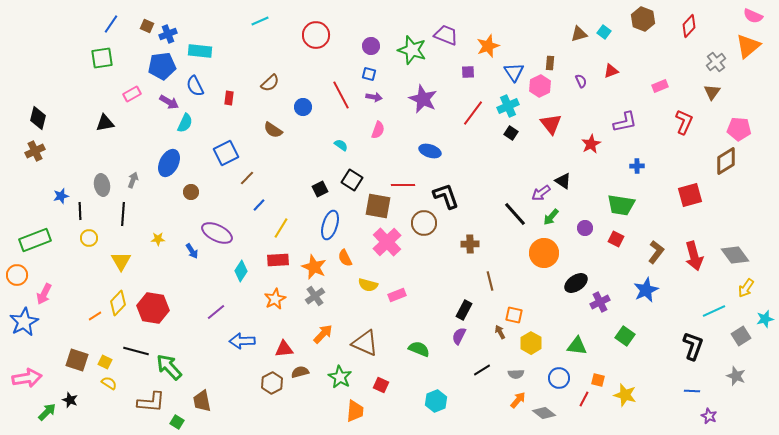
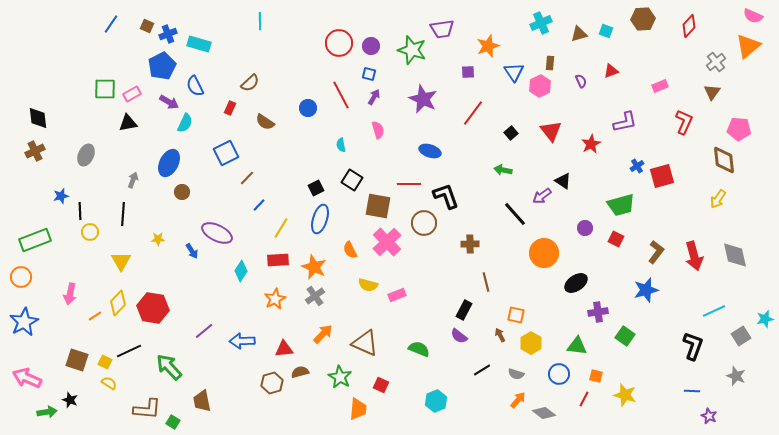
brown hexagon at (643, 19): rotated 25 degrees counterclockwise
cyan line at (260, 21): rotated 66 degrees counterclockwise
cyan square at (604, 32): moved 2 px right, 1 px up; rotated 16 degrees counterclockwise
red circle at (316, 35): moved 23 px right, 8 px down
purple trapezoid at (446, 35): moved 4 px left, 6 px up; rotated 150 degrees clockwise
cyan rectangle at (200, 51): moved 1 px left, 7 px up; rotated 10 degrees clockwise
green square at (102, 58): moved 3 px right, 31 px down; rotated 10 degrees clockwise
blue pentagon at (162, 66): rotated 20 degrees counterclockwise
brown semicircle at (270, 83): moved 20 px left
purple arrow at (374, 97): rotated 70 degrees counterclockwise
red rectangle at (229, 98): moved 1 px right, 10 px down; rotated 16 degrees clockwise
cyan cross at (508, 106): moved 33 px right, 83 px up
blue circle at (303, 107): moved 5 px right, 1 px down
black diamond at (38, 118): rotated 20 degrees counterclockwise
black triangle at (105, 123): moved 23 px right
red triangle at (551, 124): moved 7 px down
brown semicircle at (273, 130): moved 8 px left, 8 px up
pink semicircle at (378, 130): rotated 36 degrees counterclockwise
black square at (511, 133): rotated 16 degrees clockwise
cyan semicircle at (341, 145): rotated 136 degrees counterclockwise
brown diamond at (726, 161): moved 2 px left, 1 px up; rotated 64 degrees counterclockwise
blue cross at (637, 166): rotated 32 degrees counterclockwise
gray ellipse at (102, 185): moved 16 px left, 30 px up; rotated 35 degrees clockwise
red line at (403, 185): moved 6 px right, 1 px up
black square at (320, 189): moved 4 px left, 1 px up
brown circle at (191, 192): moved 9 px left
purple arrow at (541, 193): moved 1 px right, 3 px down
red square at (690, 195): moved 28 px left, 19 px up
green trapezoid at (621, 205): rotated 24 degrees counterclockwise
green arrow at (551, 217): moved 48 px left, 47 px up; rotated 60 degrees clockwise
blue ellipse at (330, 225): moved 10 px left, 6 px up
yellow circle at (89, 238): moved 1 px right, 6 px up
gray diamond at (735, 255): rotated 24 degrees clockwise
orange semicircle at (345, 258): moved 5 px right, 8 px up
orange circle at (17, 275): moved 4 px right, 2 px down
brown line at (490, 281): moved 4 px left, 1 px down
yellow arrow at (746, 288): moved 28 px left, 89 px up
blue star at (646, 290): rotated 10 degrees clockwise
pink arrow at (44, 294): moved 26 px right; rotated 15 degrees counterclockwise
purple cross at (600, 302): moved 2 px left, 10 px down; rotated 18 degrees clockwise
purple line at (216, 312): moved 12 px left, 19 px down
orange square at (514, 315): moved 2 px right
brown arrow at (500, 332): moved 3 px down
purple semicircle at (459, 336): rotated 78 degrees counterclockwise
black line at (136, 351): moved 7 px left; rotated 40 degrees counterclockwise
gray semicircle at (516, 374): rotated 21 degrees clockwise
pink arrow at (27, 378): rotated 148 degrees counterclockwise
blue circle at (559, 378): moved 4 px up
orange square at (598, 380): moved 2 px left, 4 px up
brown hexagon at (272, 383): rotated 10 degrees clockwise
brown L-shape at (151, 402): moved 4 px left, 7 px down
orange trapezoid at (355, 411): moved 3 px right, 2 px up
green arrow at (47, 412): rotated 36 degrees clockwise
green square at (177, 422): moved 4 px left
